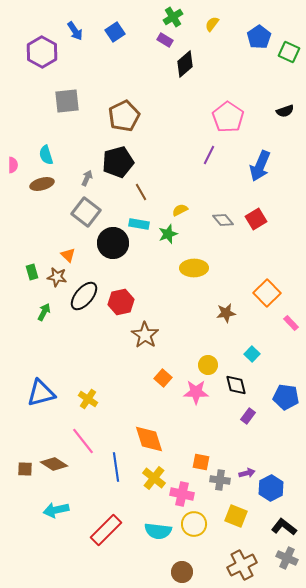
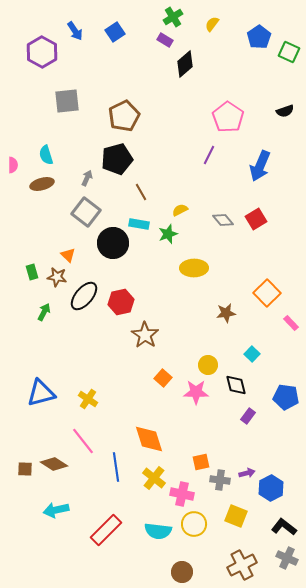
black pentagon at (118, 162): moved 1 px left, 3 px up
orange square at (201, 462): rotated 24 degrees counterclockwise
